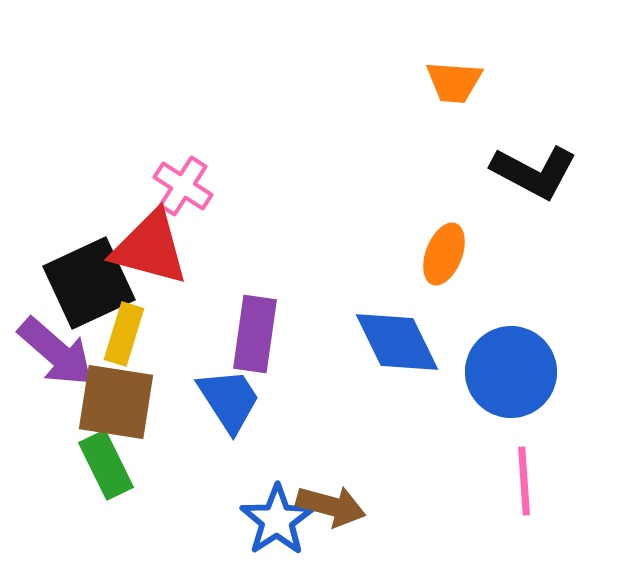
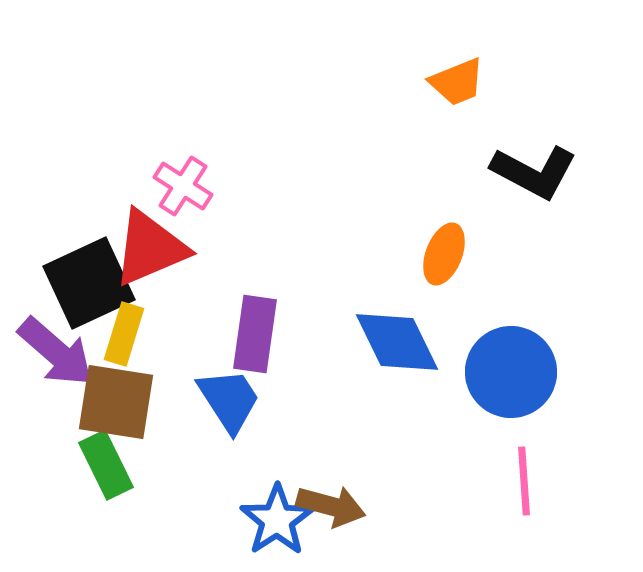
orange trapezoid: moved 3 px right; rotated 26 degrees counterclockwise
red triangle: rotated 38 degrees counterclockwise
